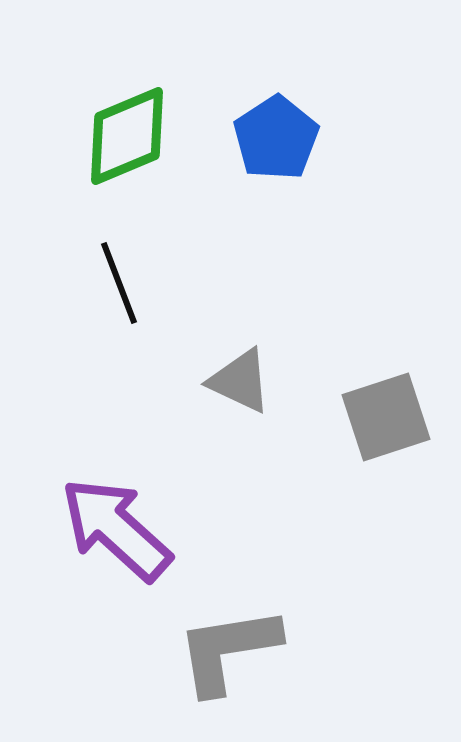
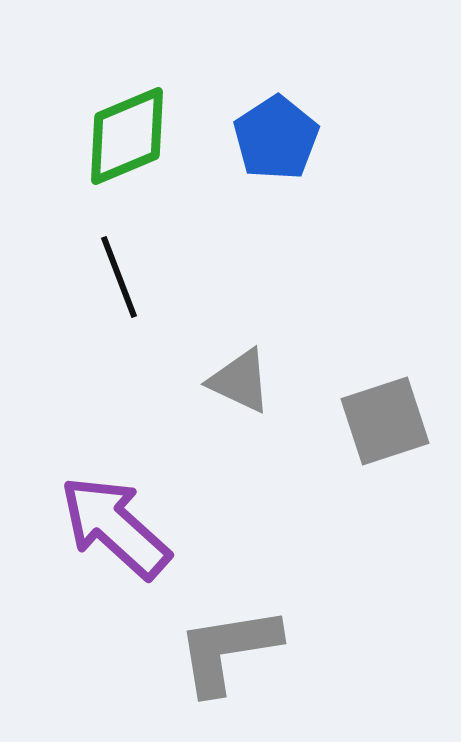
black line: moved 6 px up
gray square: moved 1 px left, 4 px down
purple arrow: moved 1 px left, 2 px up
